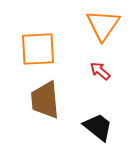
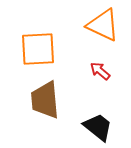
orange triangle: rotated 39 degrees counterclockwise
